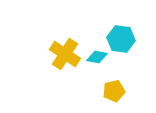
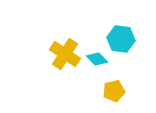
cyan diamond: moved 2 px down; rotated 35 degrees clockwise
